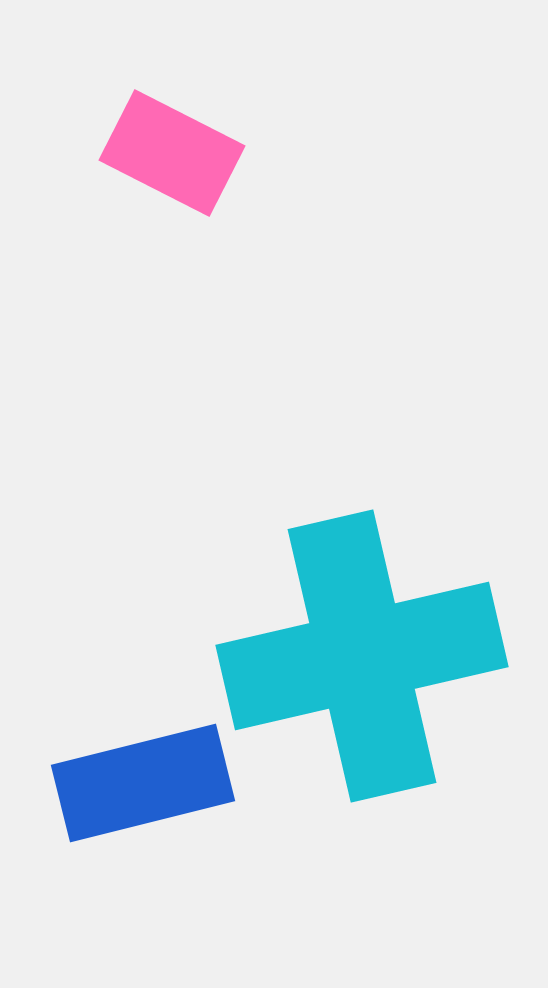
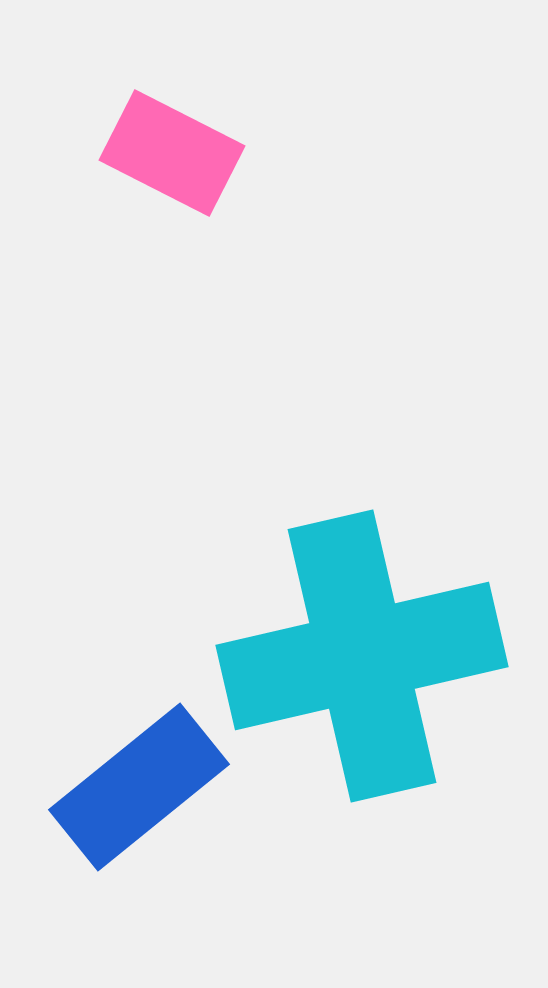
blue rectangle: moved 4 px left, 4 px down; rotated 25 degrees counterclockwise
